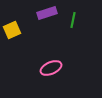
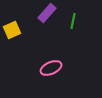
purple rectangle: rotated 30 degrees counterclockwise
green line: moved 1 px down
